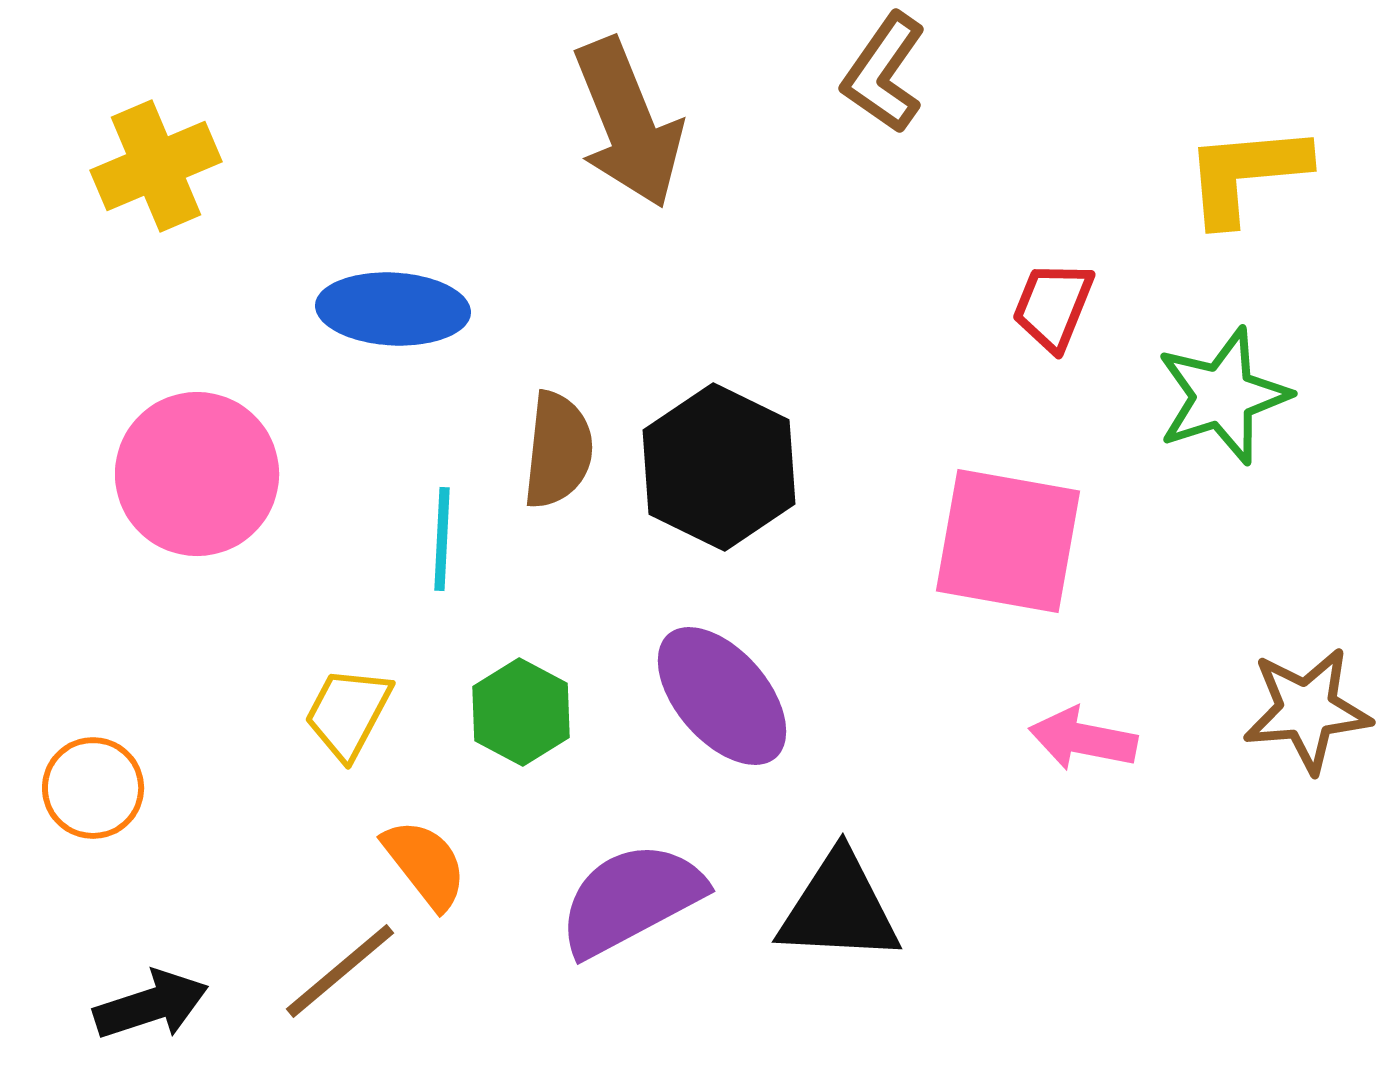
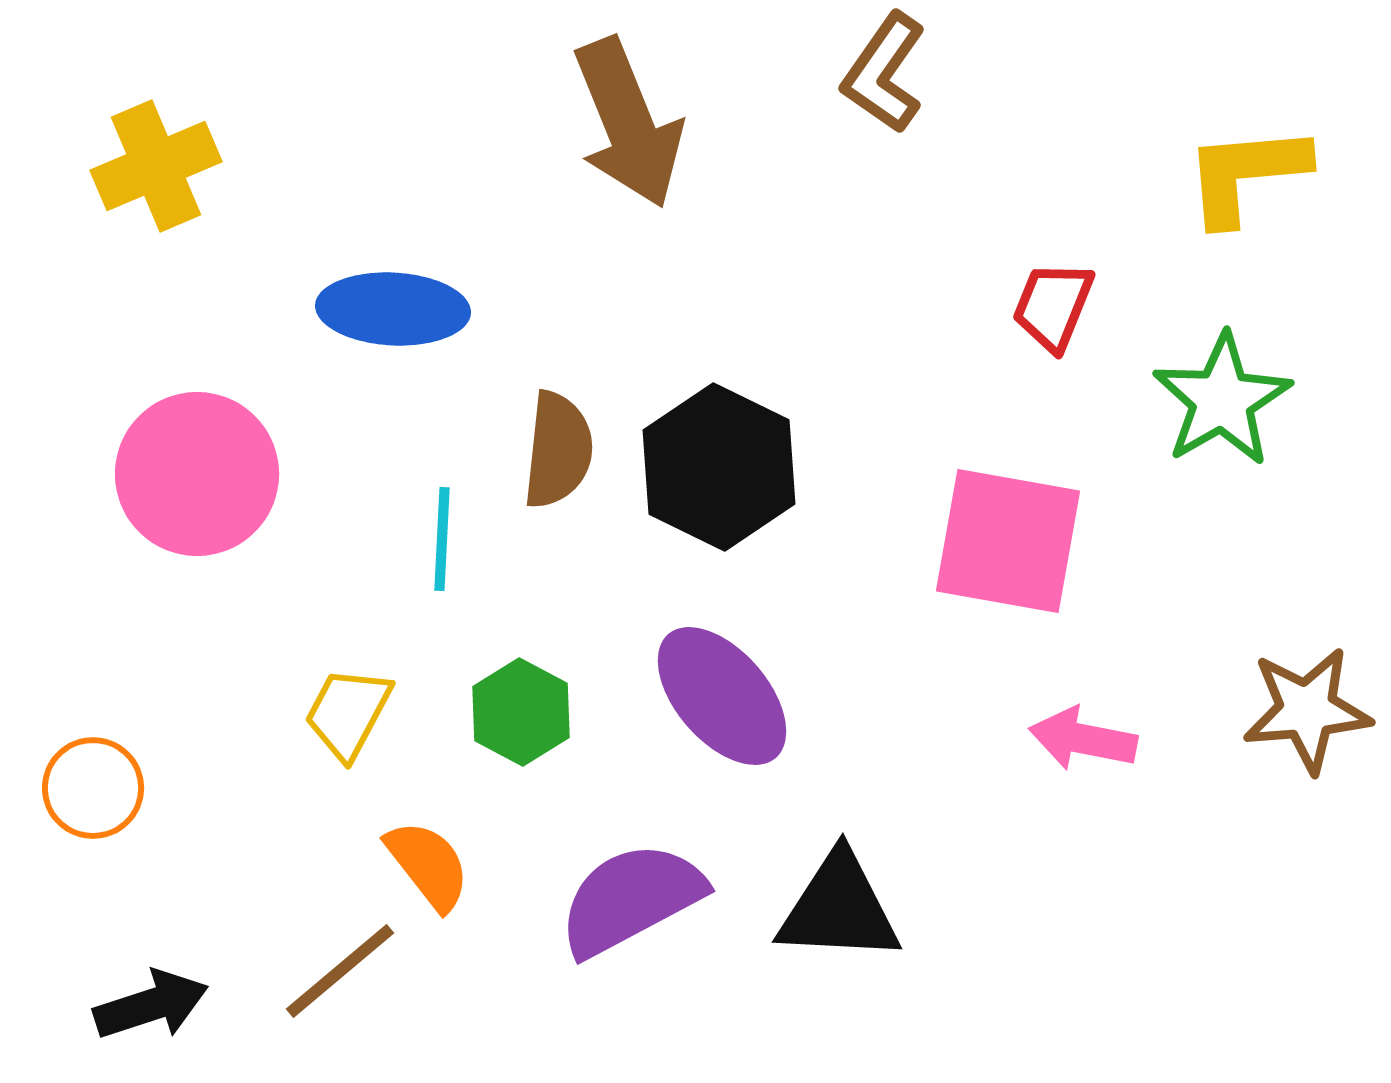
green star: moved 1 px left, 4 px down; rotated 12 degrees counterclockwise
orange semicircle: moved 3 px right, 1 px down
